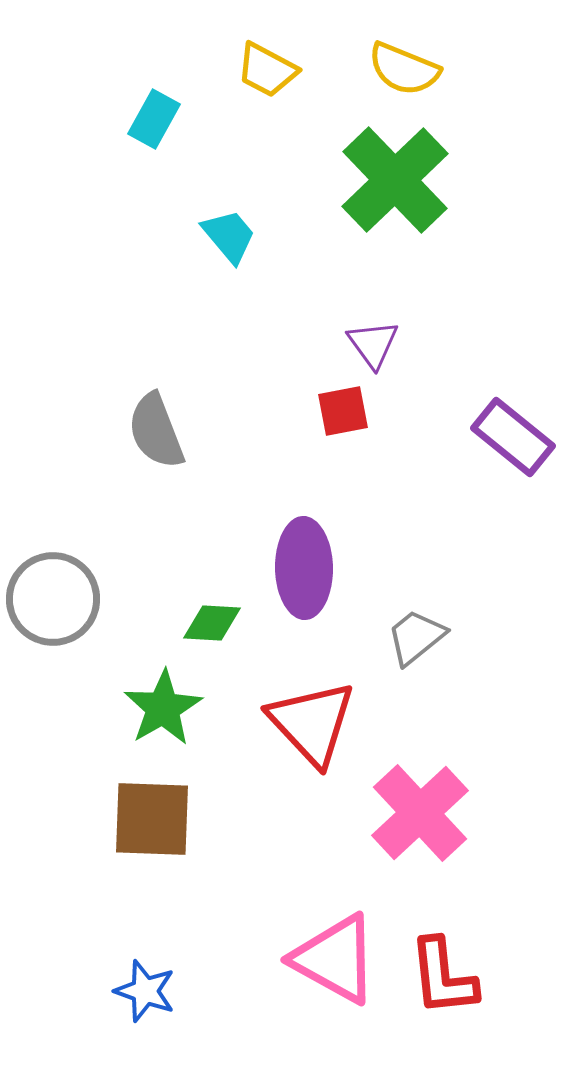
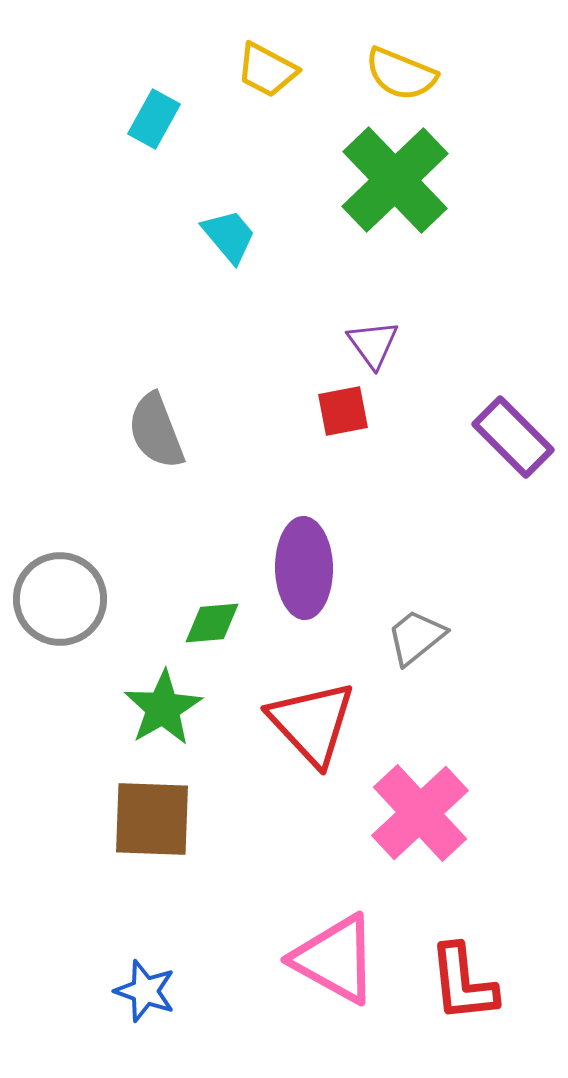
yellow semicircle: moved 3 px left, 5 px down
purple rectangle: rotated 6 degrees clockwise
gray circle: moved 7 px right
green diamond: rotated 8 degrees counterclockwise
red L-shape: moved 20 px right, 6 px down
